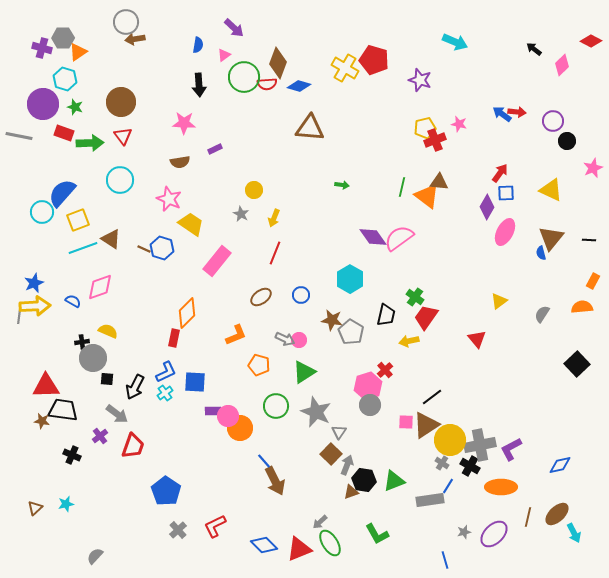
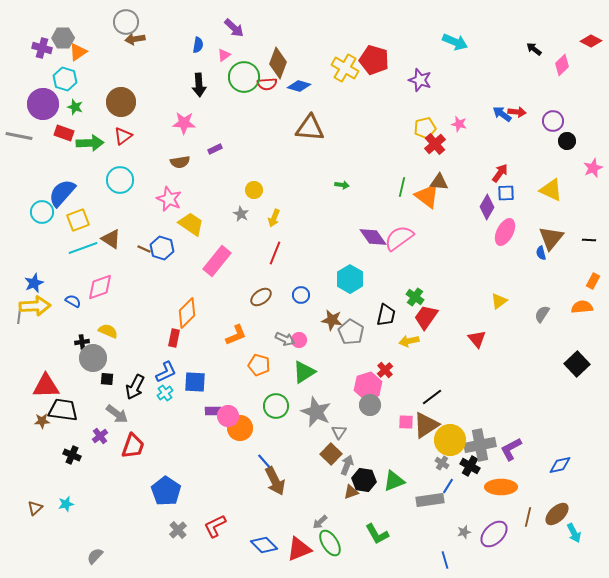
red triangle at (123, 136): rotated 30 degrees clockwise
red cross at (435, 140): moved 4 px down; rotated 20 degrees counterclockwise
brown star at (42, 421): rotated 14 degrees counterclockwise
